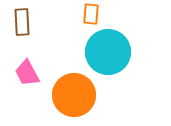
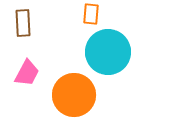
brown rectangle: moved 1 px right, 1 px down
pink trapezoid: rotated 124 degrees counterclockwise
